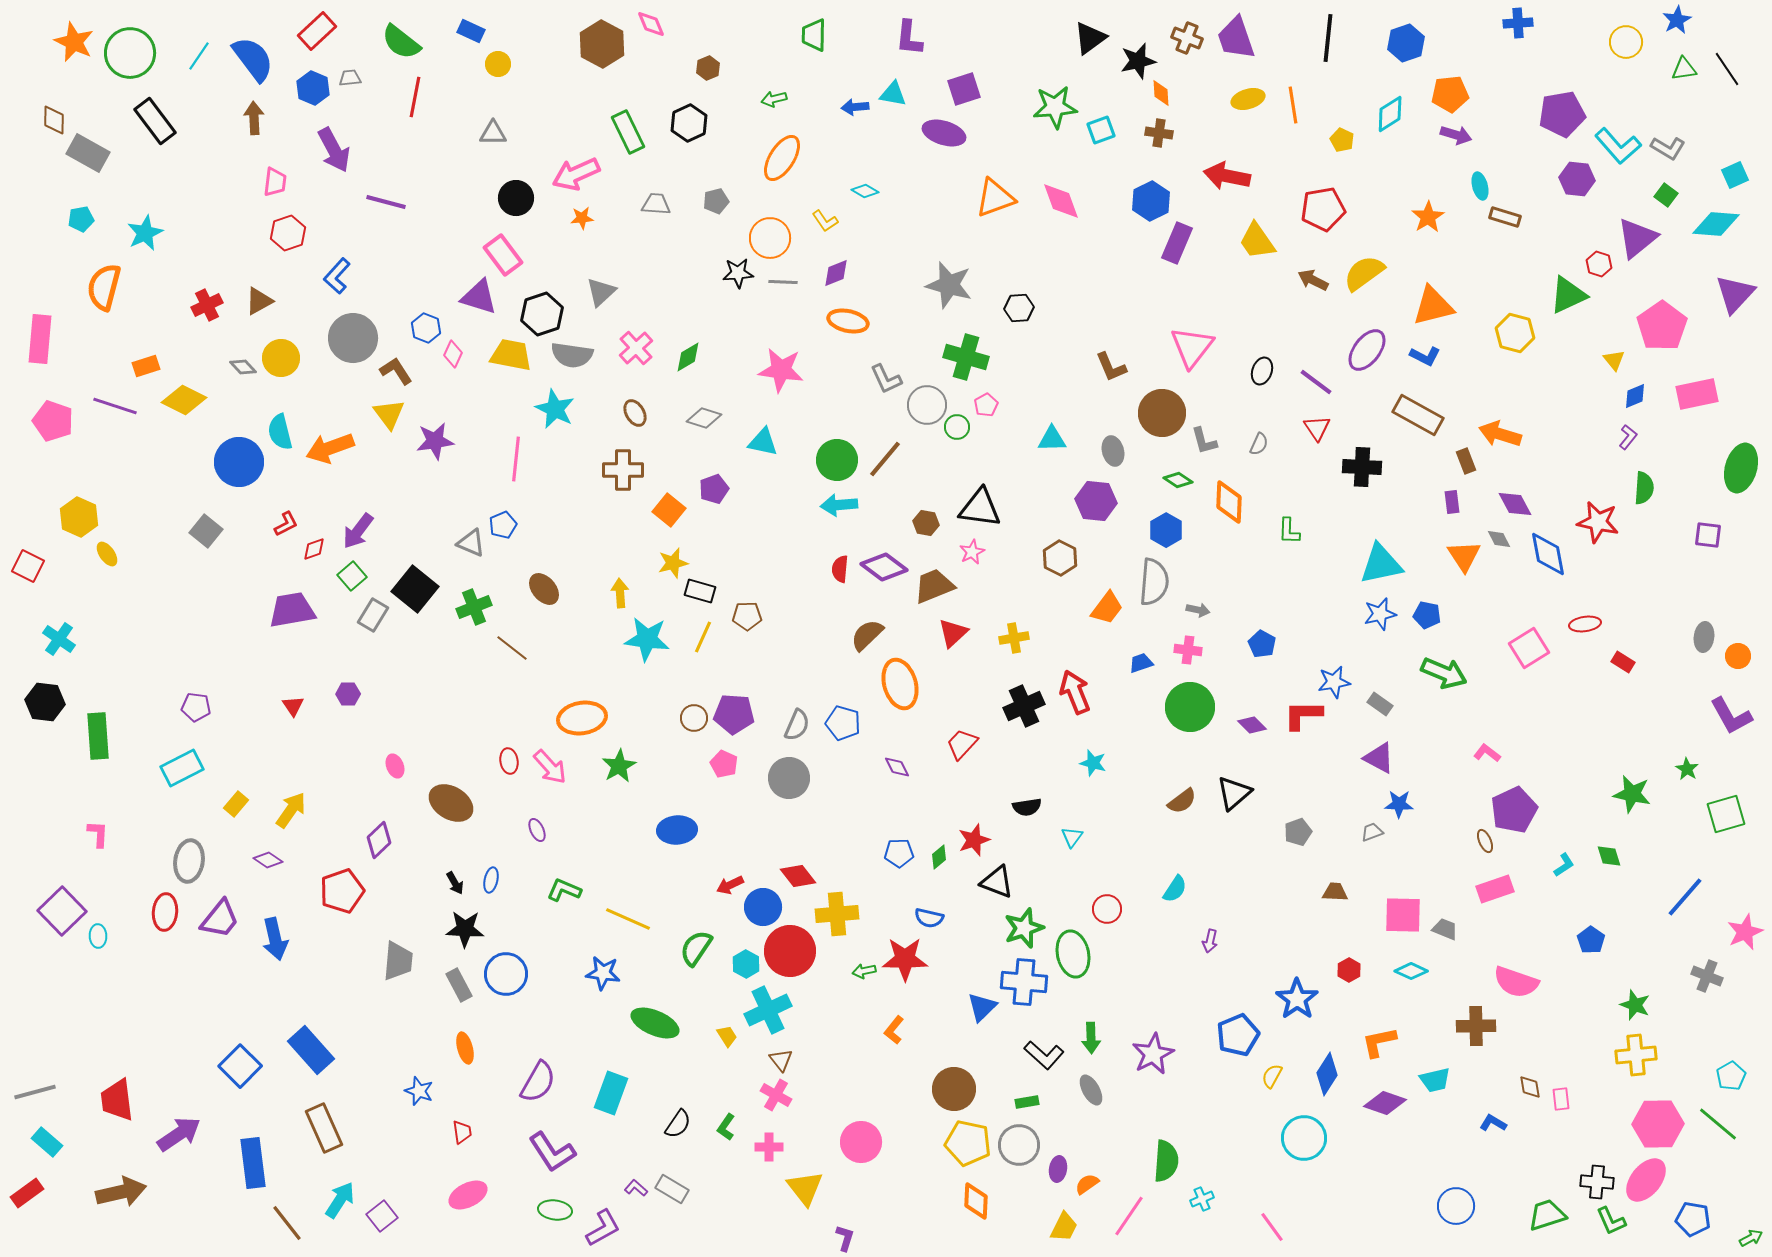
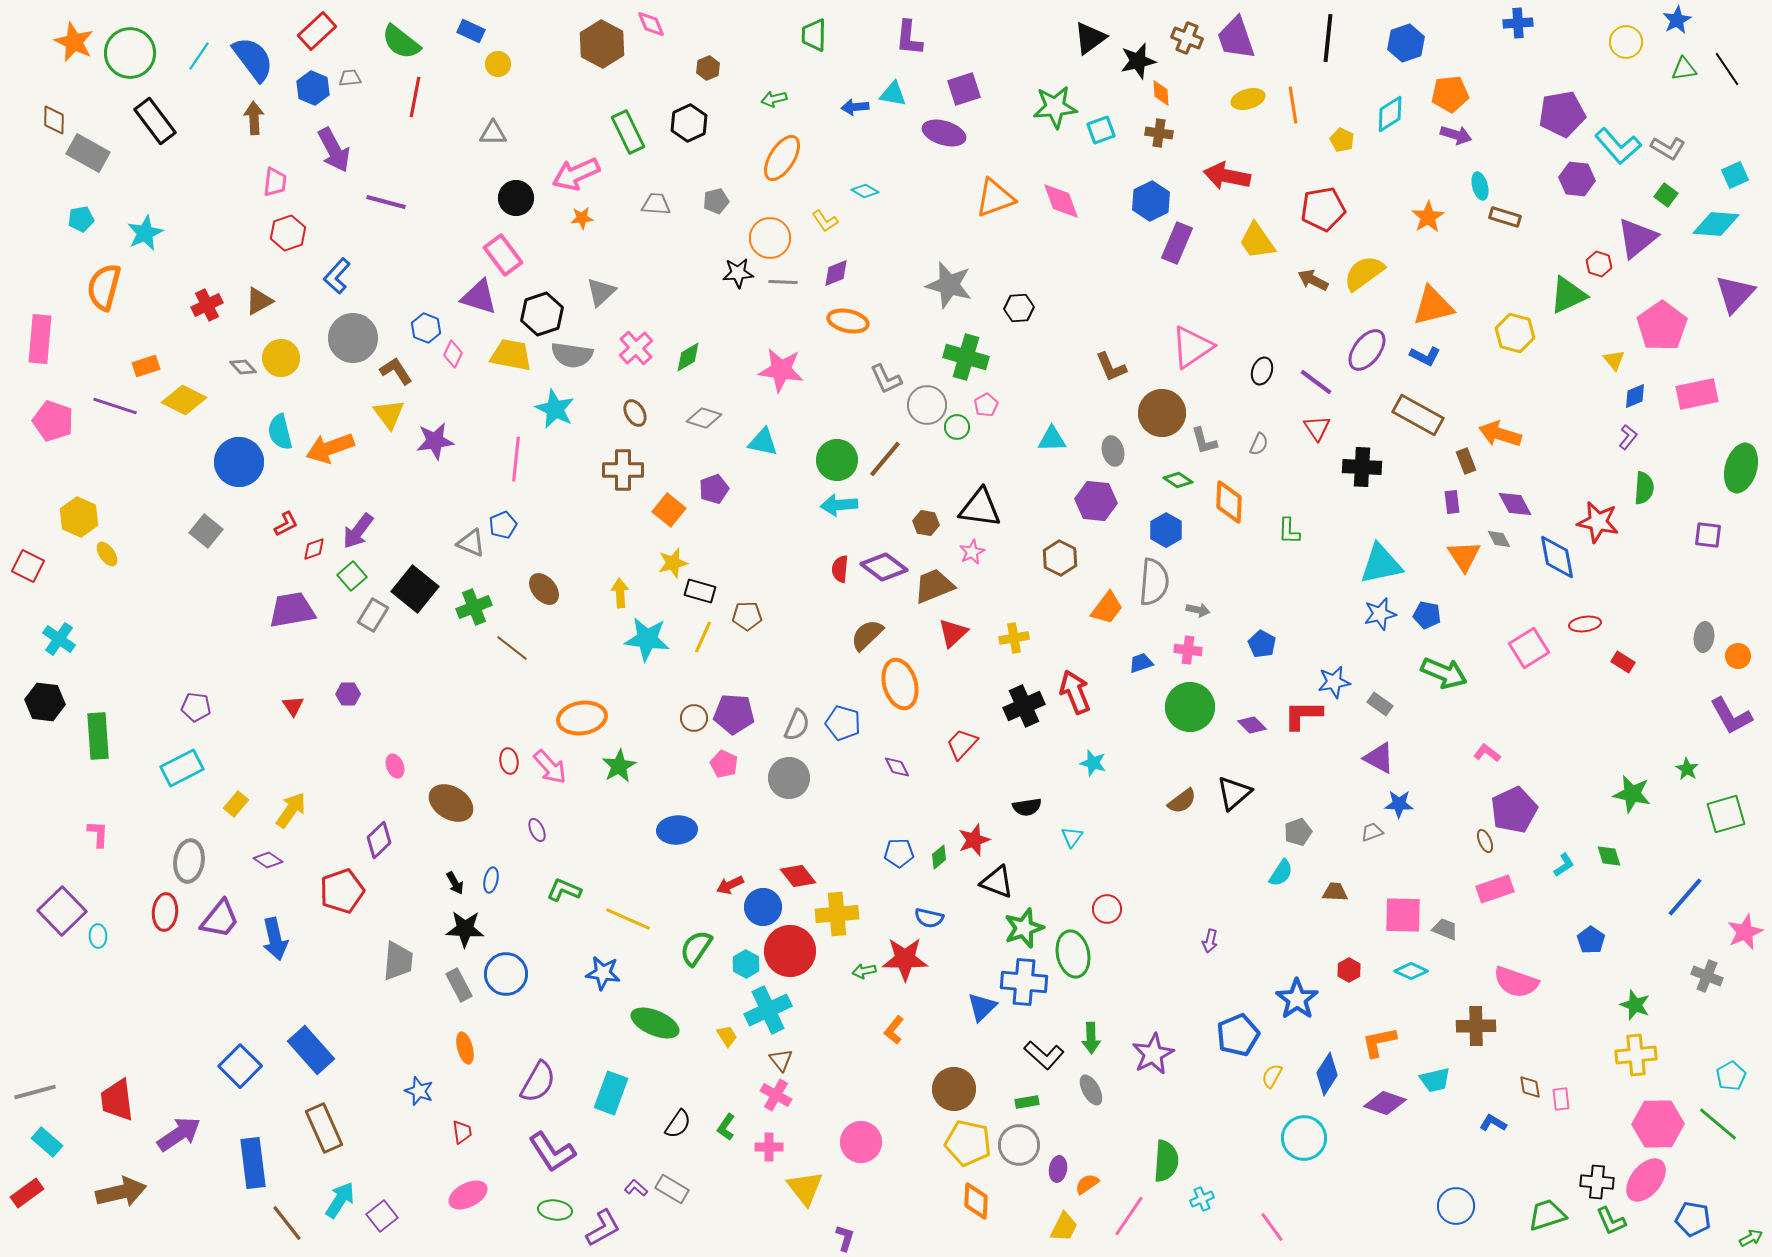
pink triangle at (1192, 347): rotated 18 degrees clockwise
blue diamond at (1548, 554): moved 9 px right, 3 px down
cyan semicircle at (1175, 889): moved 106 px right, 16 px up
